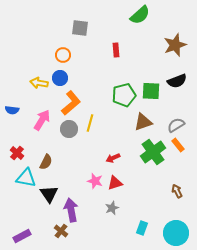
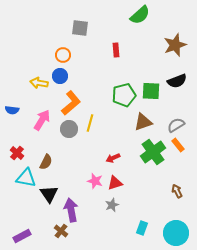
blue circle: moved 2 px up
gray star: moved 3 px up
